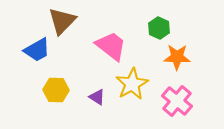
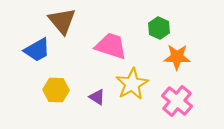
brown triangle: rotated 24 degrees counterclockwise
pink trapezoid: rotated 20 degrees counterclockwise
